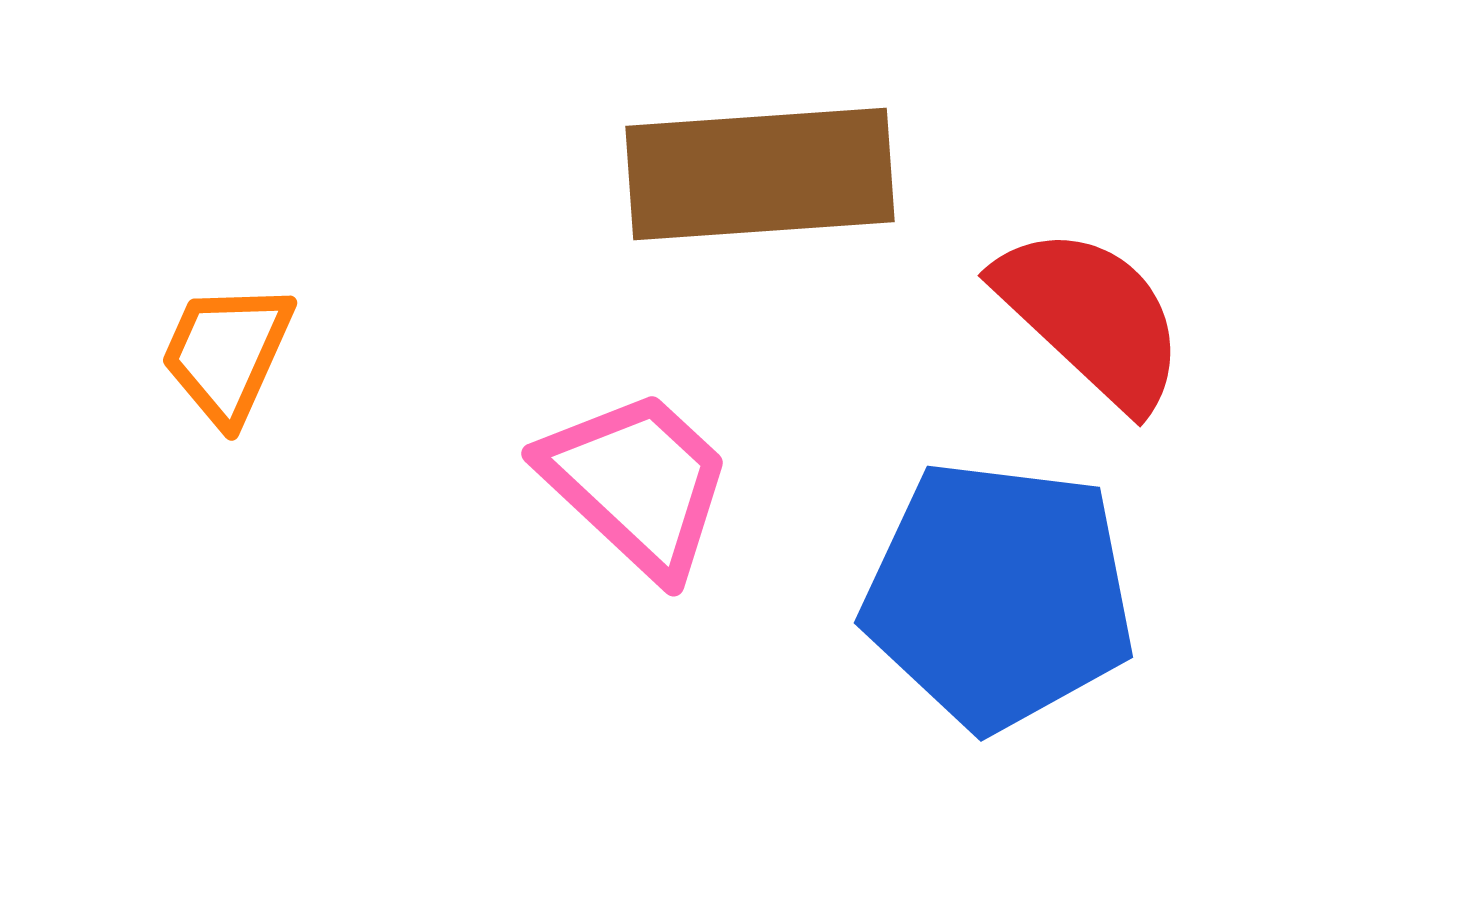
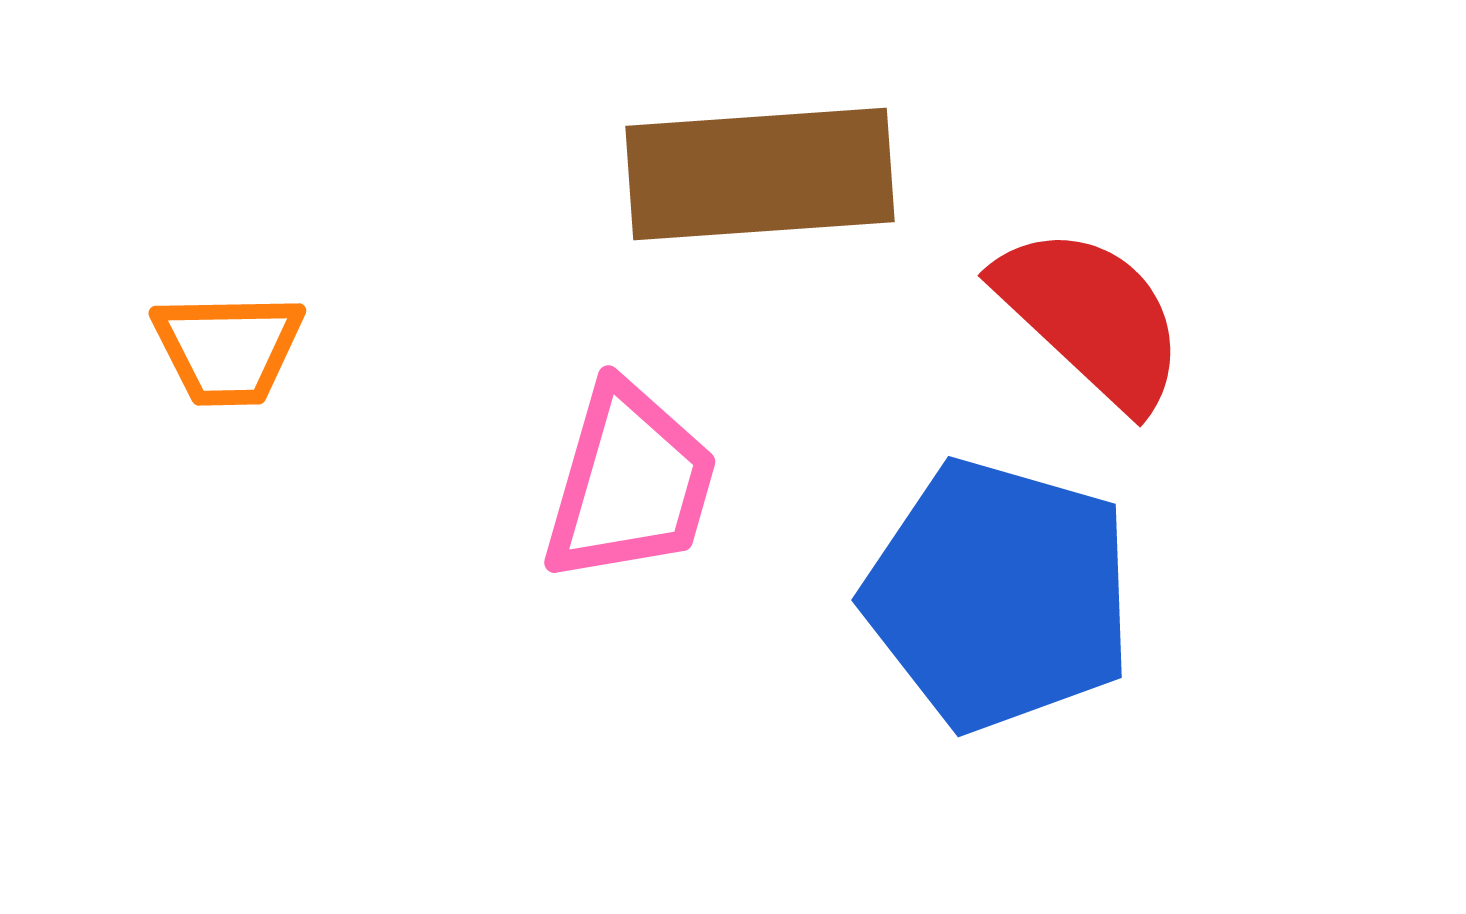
orange trapezoid: moved 1 px right, 4 px up; rotated 115 degrees counterclockwise
pink trapezoid: moved 7 px left; rotated 63 degrees clockwise
blue pentagon: rotated 9 degrees clockwise
